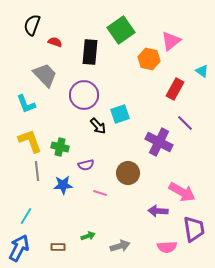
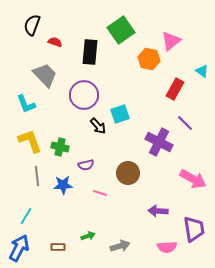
gray line: moved 5 px down
pink arrow: moved 11 px right, 13 px up
